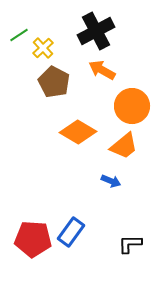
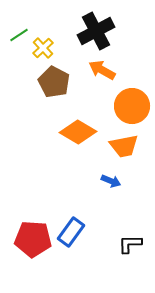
orange trapezoid: rotated 28 degrees clockwise
